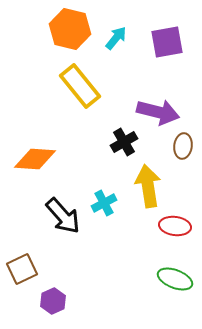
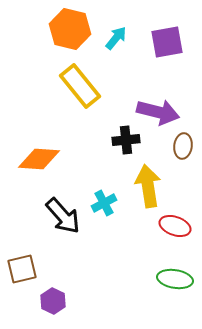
black cross: moved 2 px right, 2 px up; rotated 24 degrees clockwise
orange diamond: moved 4 px right
red ellipse: rotated 12 degrees clockwise
brown square: rotated 12 degrees clockwise
green ellipse: rotated 12 degrees counterclockwise
purple hexagon: rotated 10 degrees counterclockwise
